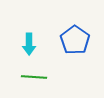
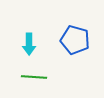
blue pentagon: rotated 20 degrees counterclockwise
